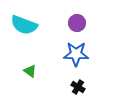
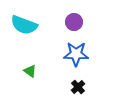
purple circle: moved 3 px left, 1 px up
black cross: rotated 16 degrees clockwise
